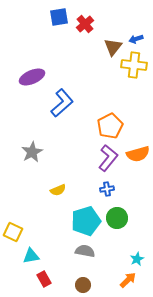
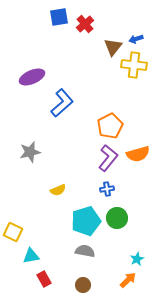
gray star: moved 2 px left; rotated 15 degrees clockwise
